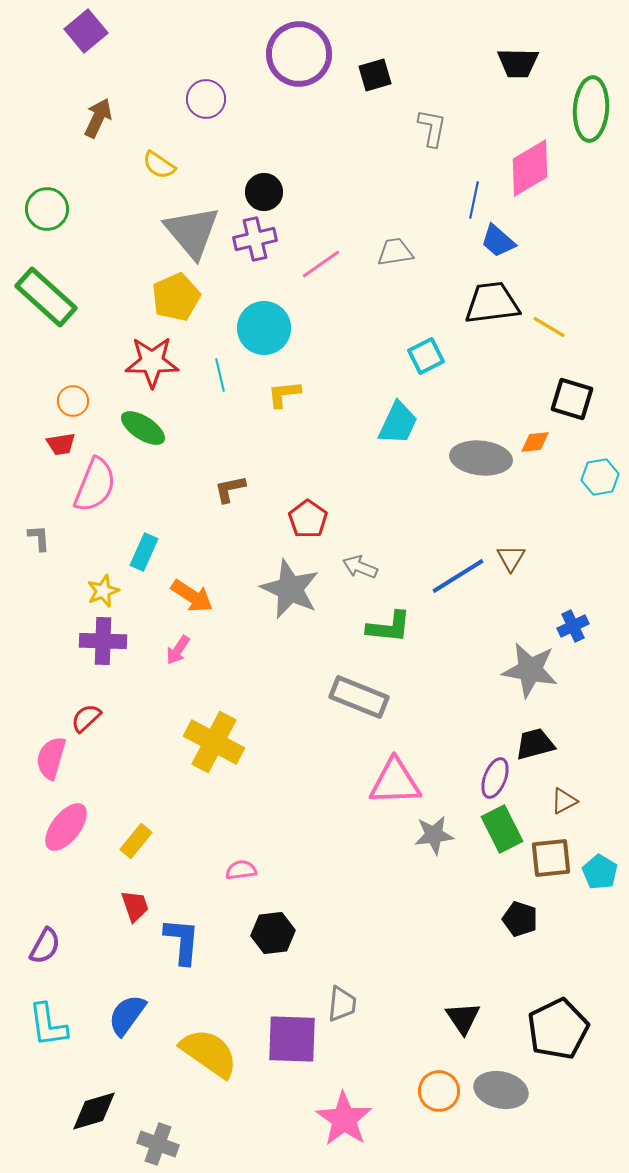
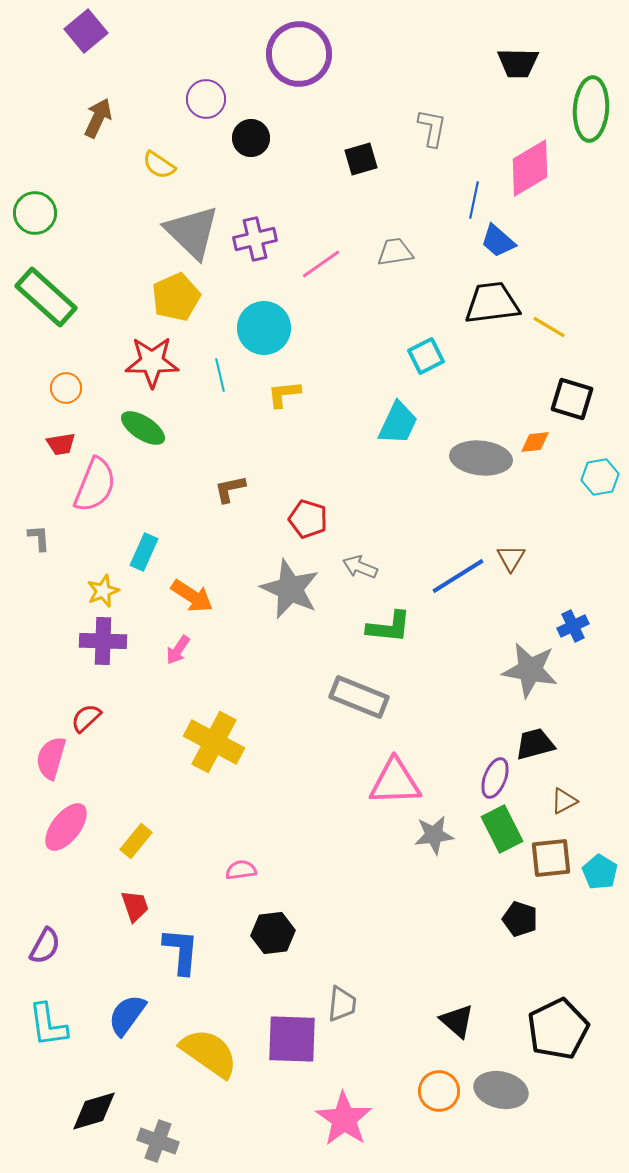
black square at (375, 75): moved 14 px left, 84 px down
black circle at (264, 192): moved 13 px left, 54 px up
green circle at (47, 209): moved 12 px left, 4 px down
gray triangle at (192, 232): rotated 6 degrees counterclockwise
orange circle at (73, 401): moved 7 px left, 13 px up
red pentagon at (308, 519): rotated 18 degrees counterclockwise
blue L-shape at (182, 941): moved 1 px left, 10 px down
black triangle at (463, 1018): moved 6 px left, 3 px down; rotated 15 degrees counterclockwise
gray cross at (158, 1144): moved 3 px up
